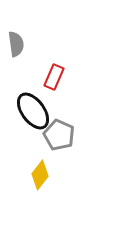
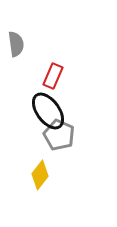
red rectangle: moved 1 px left, 1 px up
black ellipse: moved 15 px right
